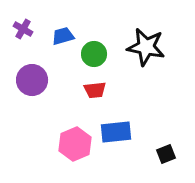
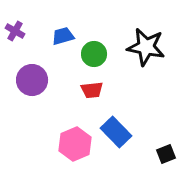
purple cross: moved 8 px left, 2 px down
red trapezoid: moved 3 px left
blue rectangle: rotated 52 degrees clockwise
